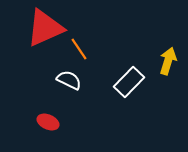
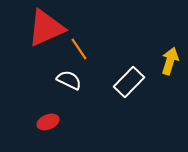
red triangle: moved 1 px right
yellow arrow: moved 2 px right
red ellipse: rotated 45 degrees counterclockwise
